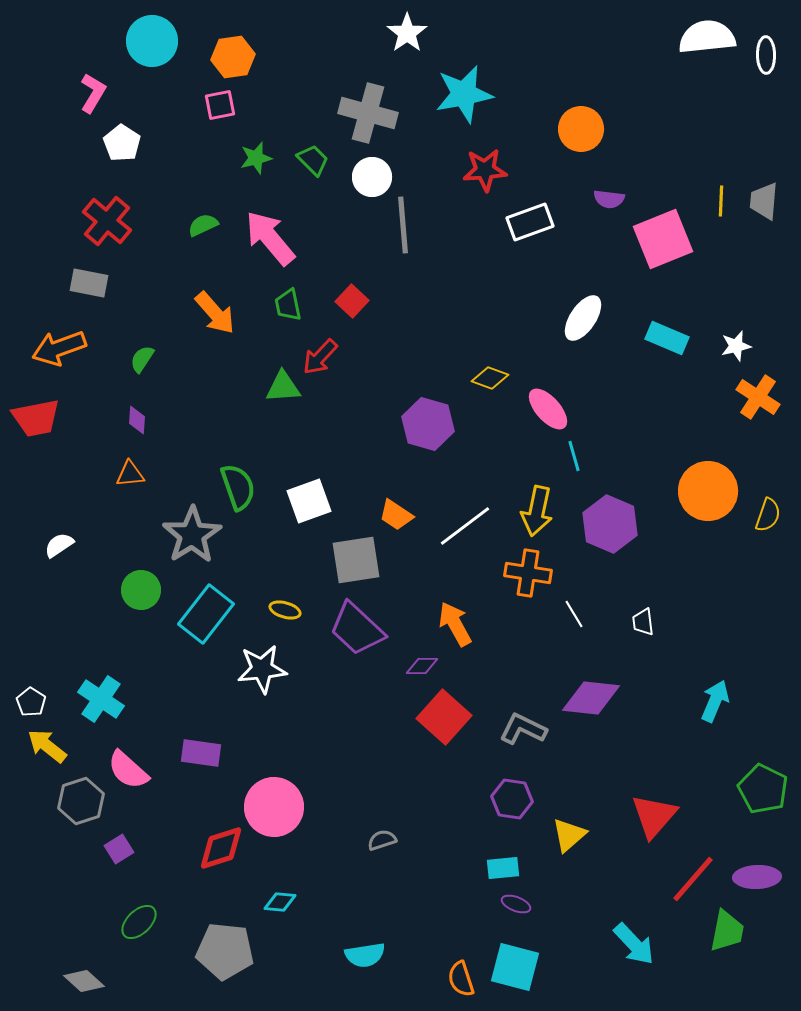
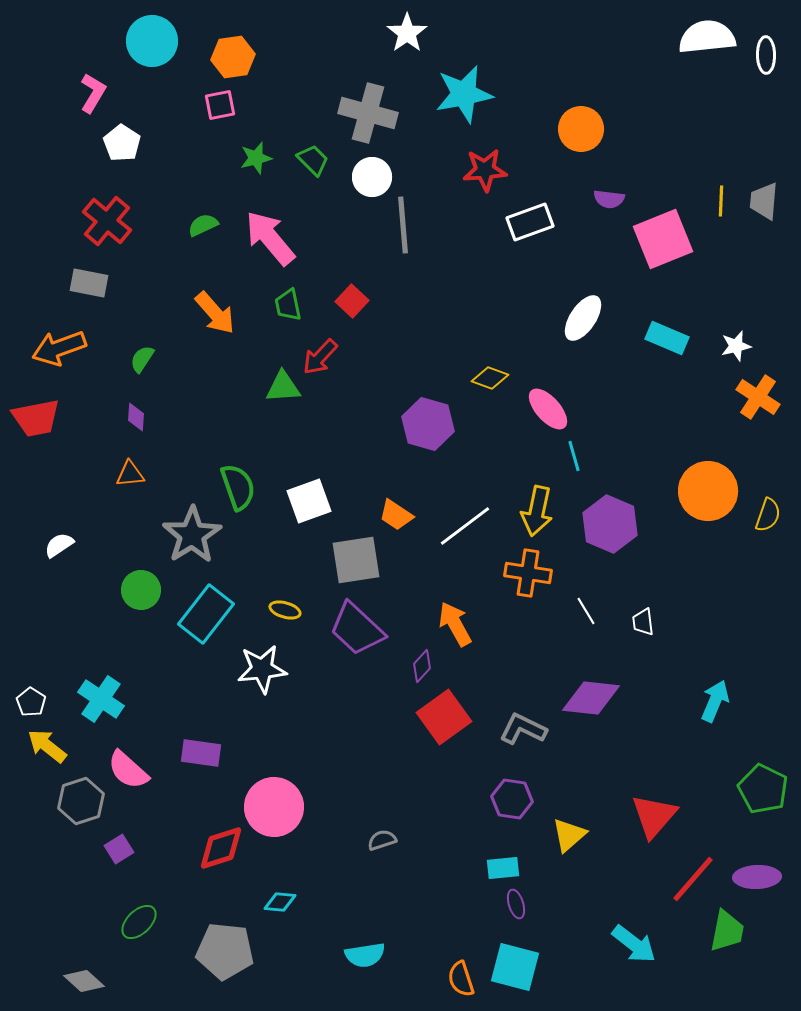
purple diamond at (137, 420): moved 1 px left, 3 px up
white line at (574, 614): moved 12 px right, 3 px up
purple diamond at (422, 666): rotated 48 degrees counterclockwise
red square at (444, 717): rotated 12 degrees clockwise
purple ellipse at (516, 904): rotated 52 degrees clockwise
cyan arrow at (634, 944): rotated 9 degrees counterclockwise
